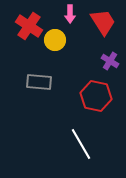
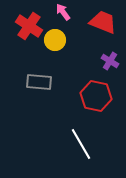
pink arrow: moved 7 px left, 2 px up; rotated 144 degrees clockwise
red trapezoid: rotated 36 degrees counterclockwise
